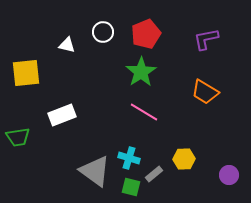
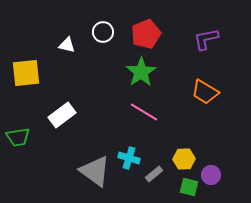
white rectangle: rotated 16 degrees counterclockwise
purple circle: moved 18 px left
green square: moved 58 px right
